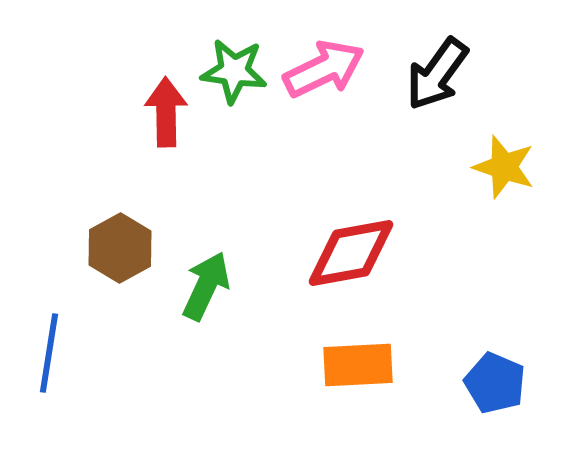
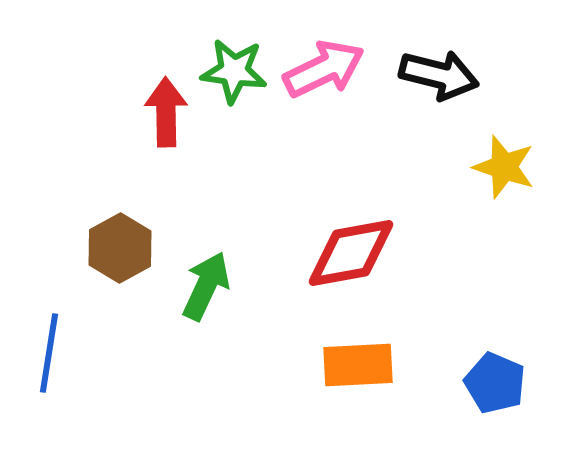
black arrow: moved 2 px right, 1 px down; rotated 112 degrees counterclockwise
